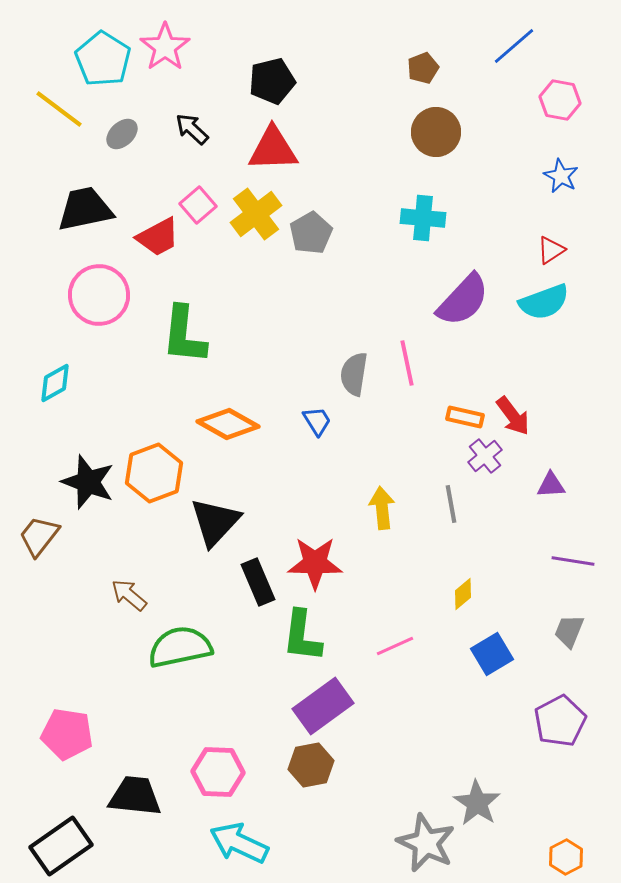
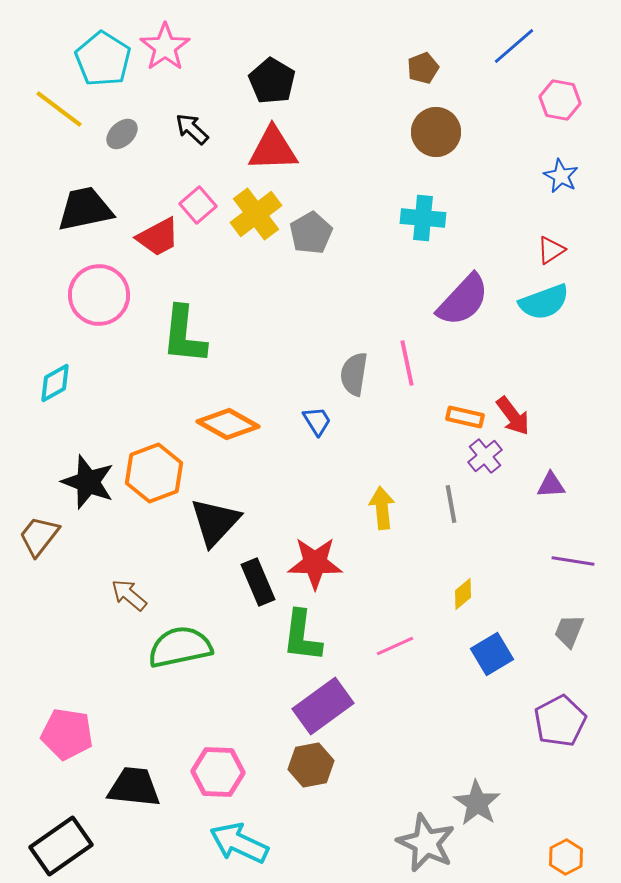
black pentagon at (272, 81): rotated 27 degrees counterclockwise
black trapezoid at (135, 796): moved 1 px left, 9 px up
